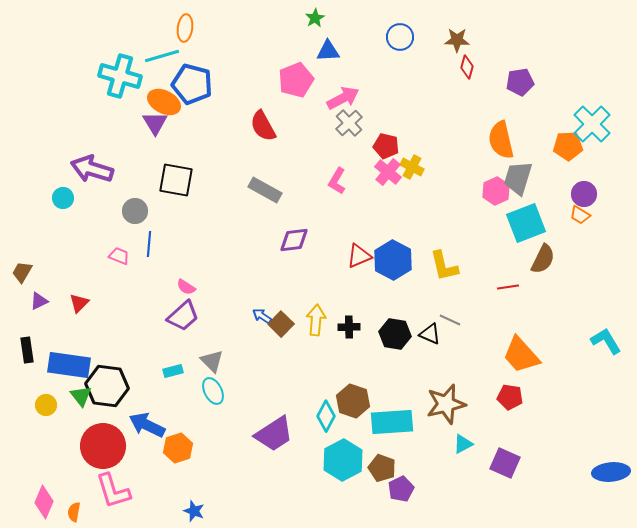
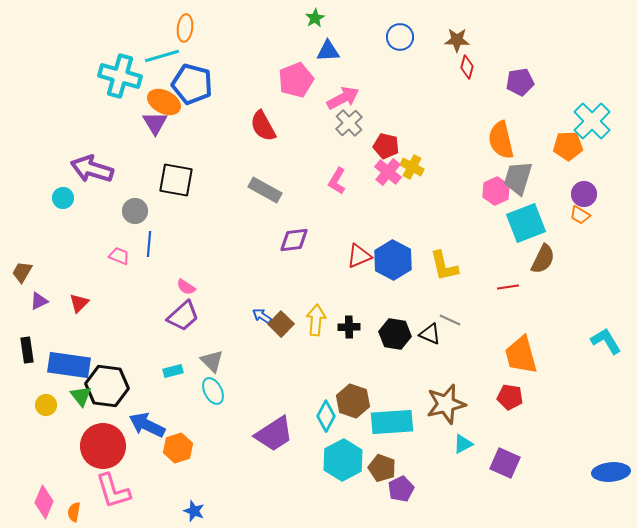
cyan cross at (592, 124): moved 3 px up
orange trapezoid at (521, 355): rotated 27 degrees clockwise
